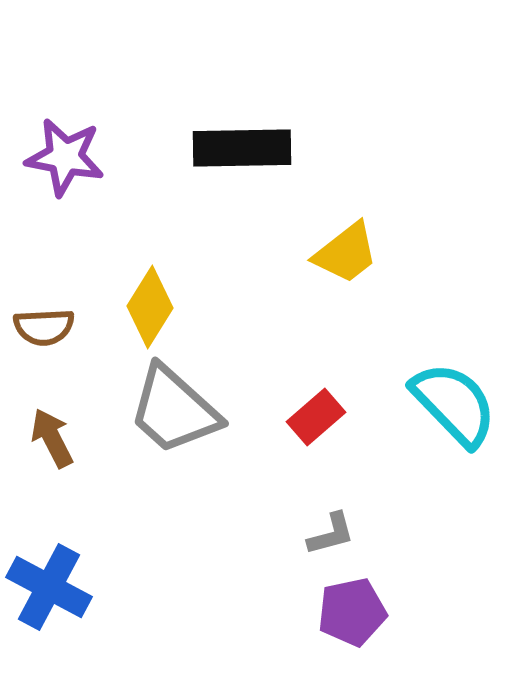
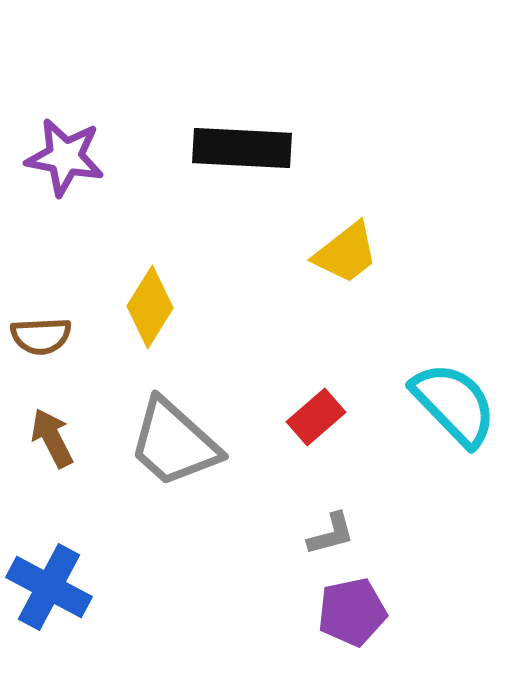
black rectangle: rotated 4 degrees clockwise
brown semicircle: moved 3 px left, 9 px down
gray trapezoid: moved 33 px down
